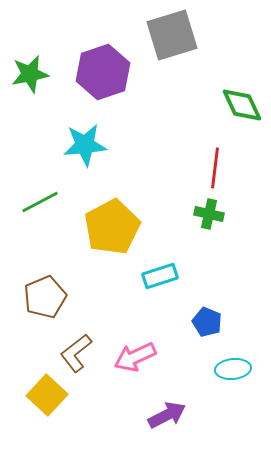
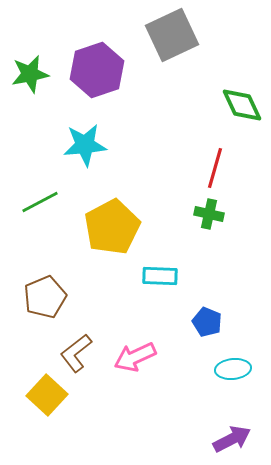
gray square: rotated 8 degrees counterclockwise
purple hexagon: moved 6 px left, 2 px up
red line: rotated 9 degrees clockwise
cyan rectangle: rotated 20 degrees clockwise
purple arrow: moved 65 px right, 24 px down
